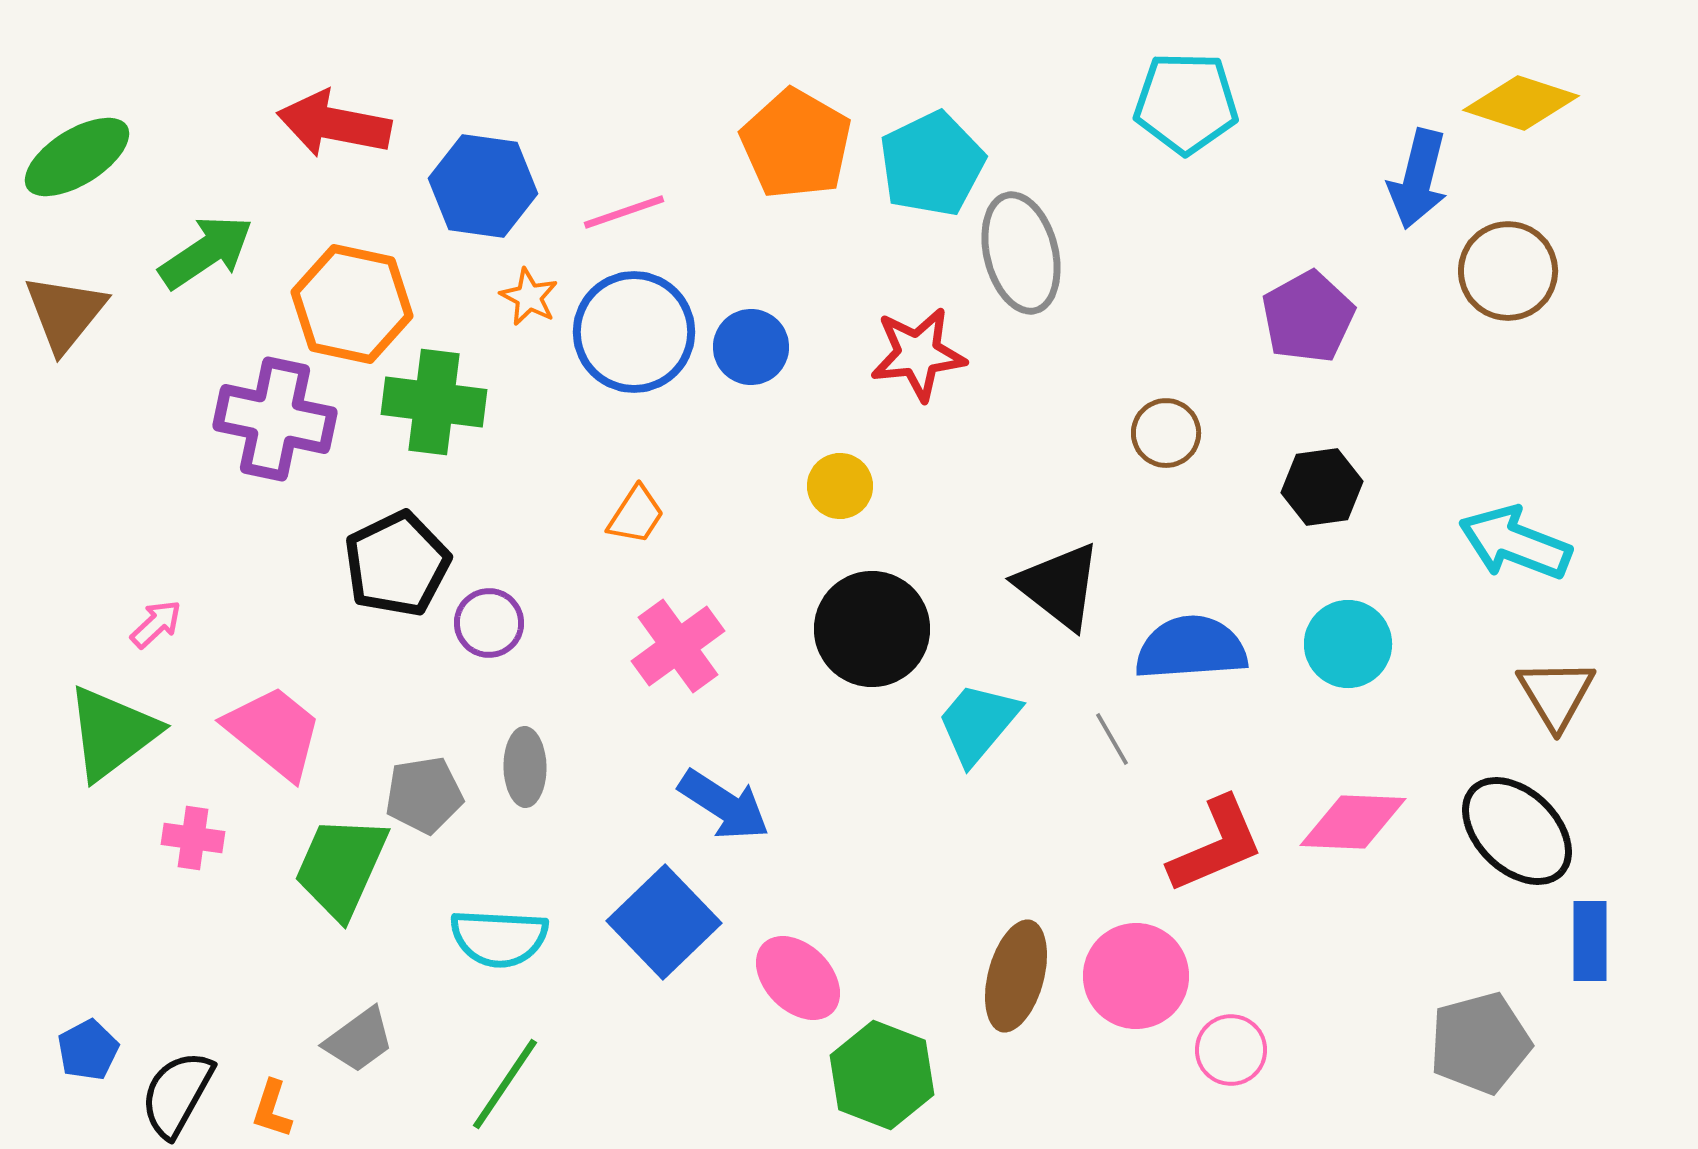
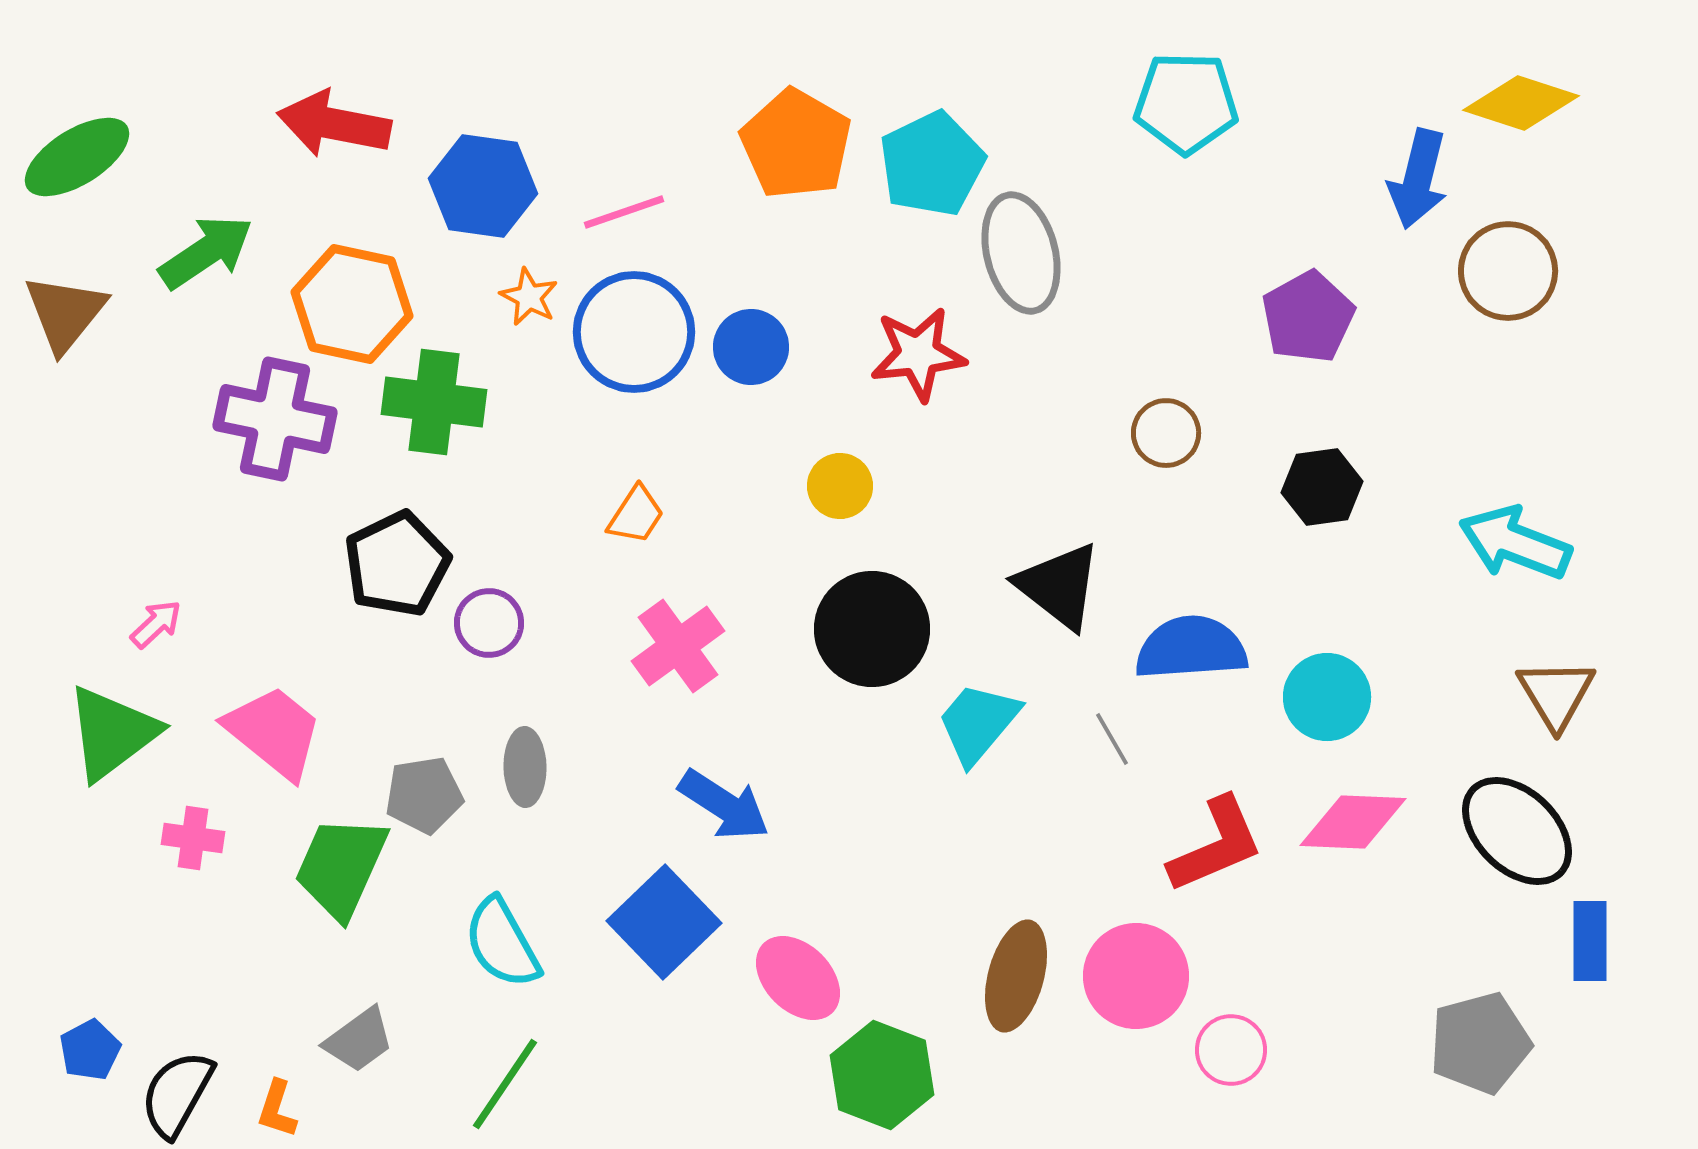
cyan circle at (1348, 644): moved 21 px left, 53 px down
cyan semicircle at (499, 938): moved 3 px right, 5 px down; rotated 58 degrees clockwise
blue pentagon at (88, 1050): moved 2 px right
orange L-shape at (272, 1109): moved 5 px right
